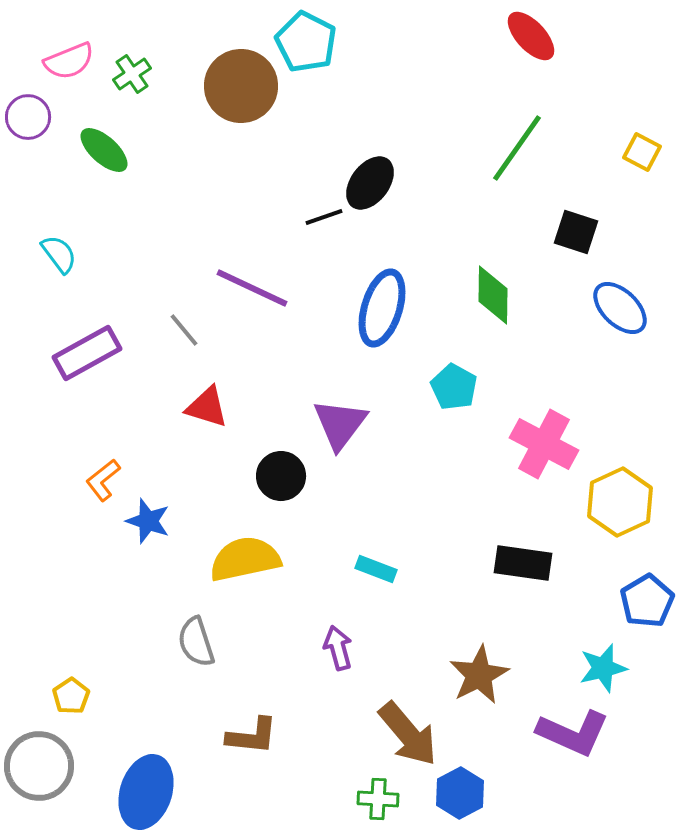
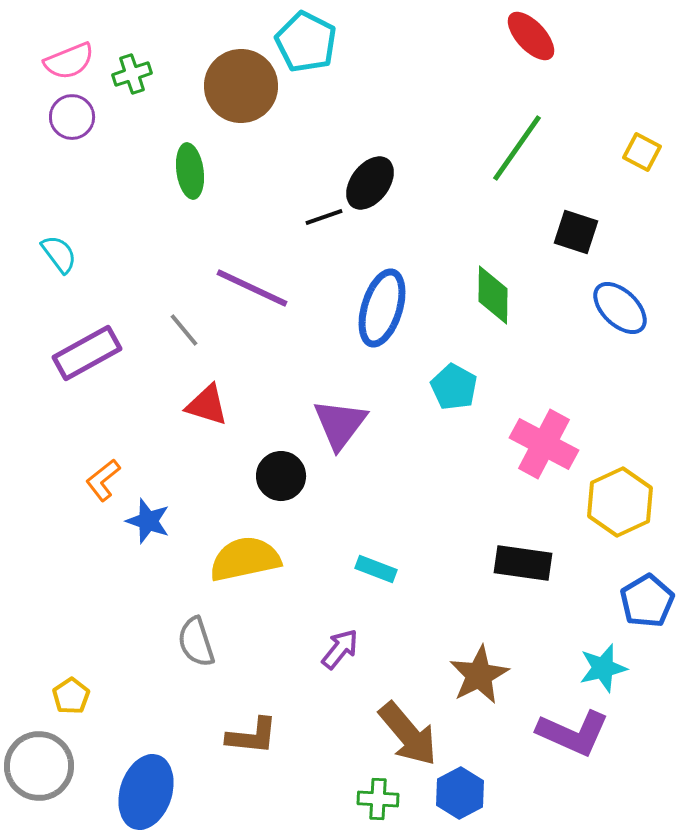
green cross at (132, 74): rotated 15 degrees clockwise
purple circle at (28, 117): moved 44 px right
green ellipse at (104, 150): moved 86 px right, 21 px down; rotated 40 degrees clockwise
red triangle at (207, 407): moved 2 px up
purple arrow at (338, 648): moved 2 px right, 1 px down; rotated 54 degrees clockwise
